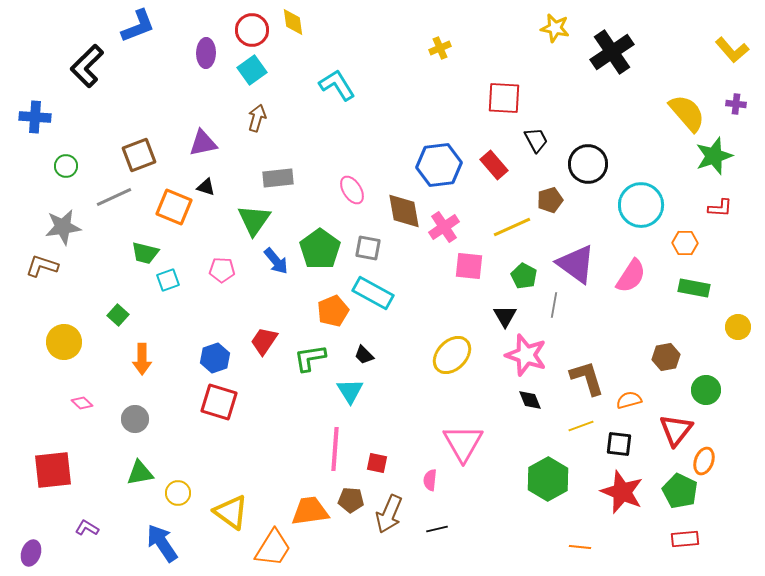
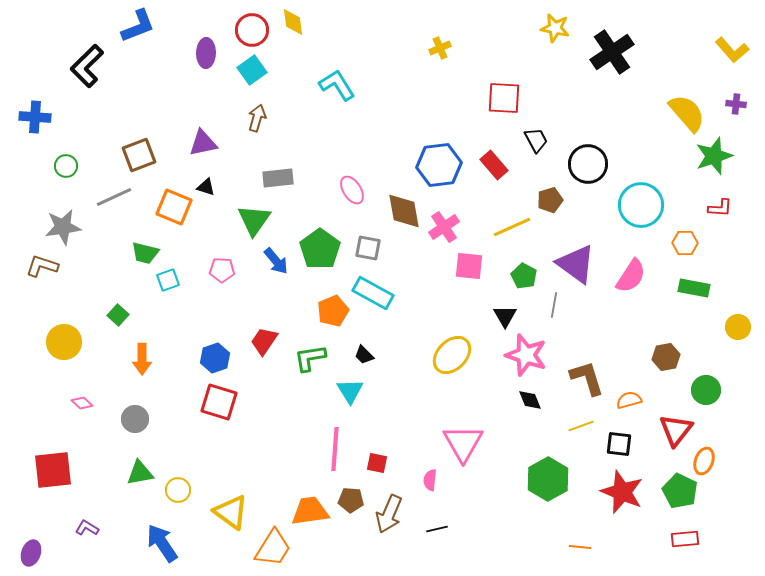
yellow circle at (178, 493): moved 3 px up
